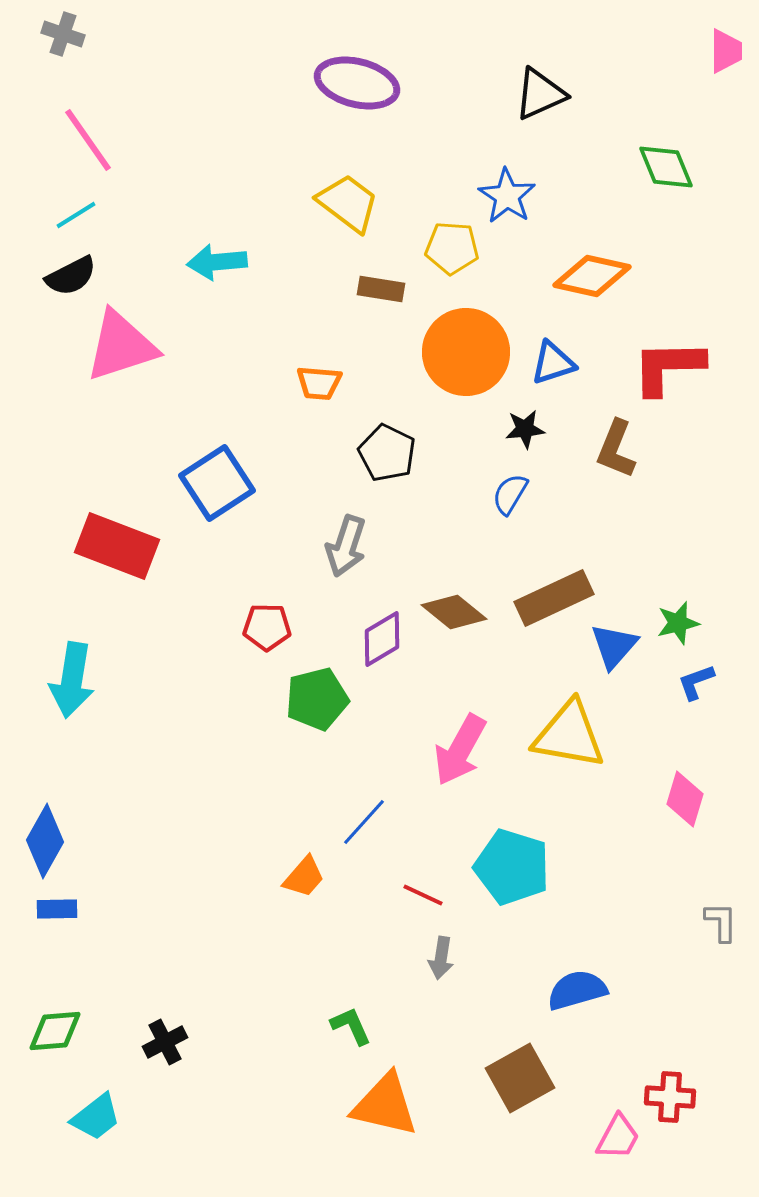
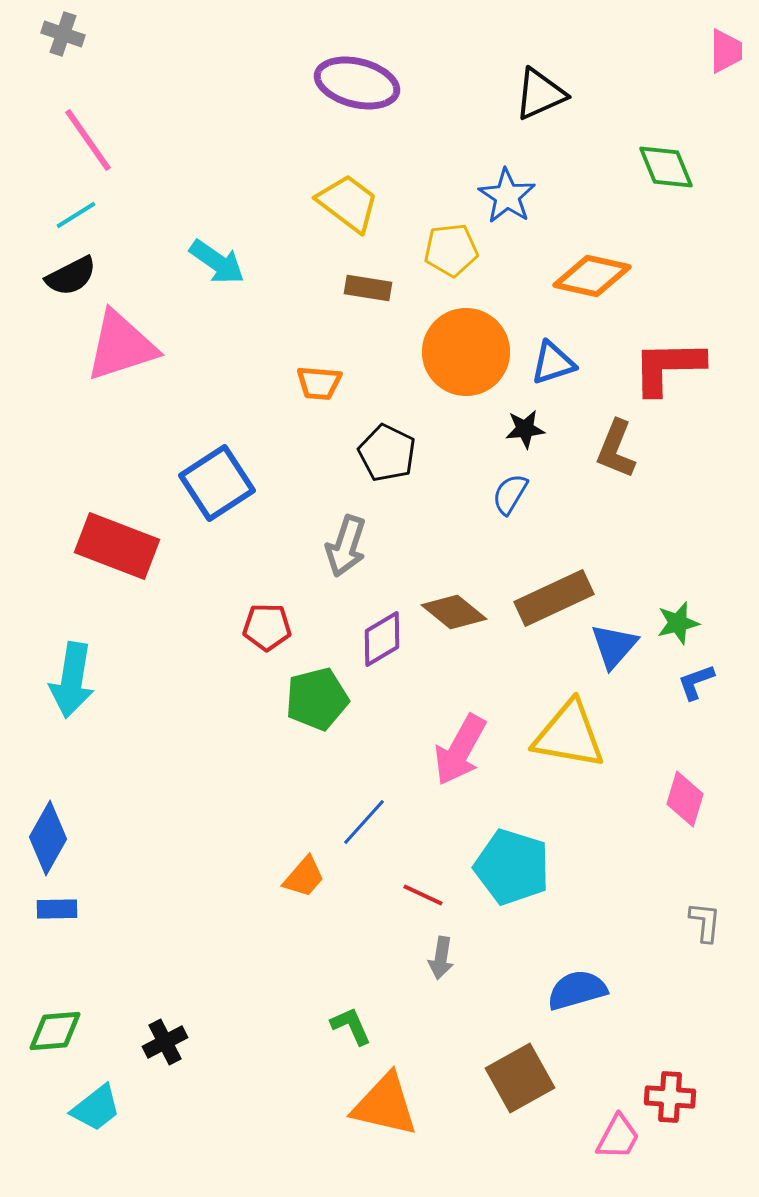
yellow pentagon at (452, 248): moved 1 px left, 2 px down; rotated 10 degrees counterclockwise
cyan arrow at (217, 262): rotated 140 degrees counterclockwise
brown rectangle at (381, 289): moved 13 px left, 1 px up
blue diamond at (45, 841): moved 3 px right, 3 px up
gray L-shape at (721, 922): moved 16 px left; rotated 6 degrees clockwise
cyan trapezoid at (96, 1117): moved 9 px up
